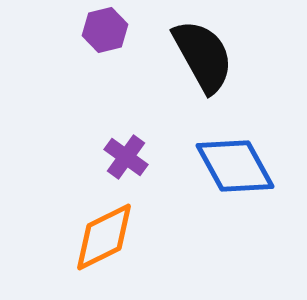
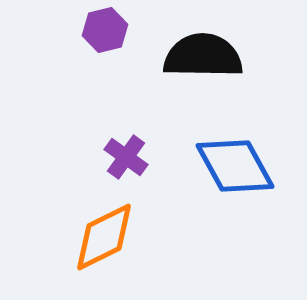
black semicircle: rotated 60 degrees counterclockwise
